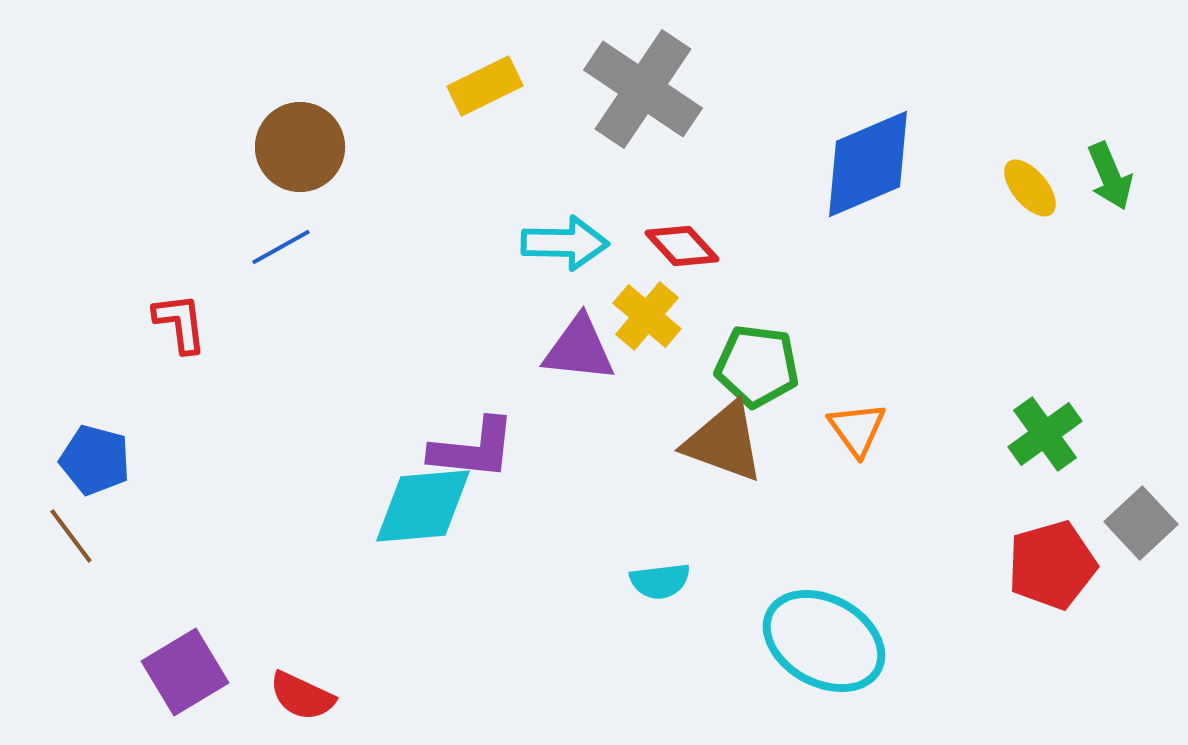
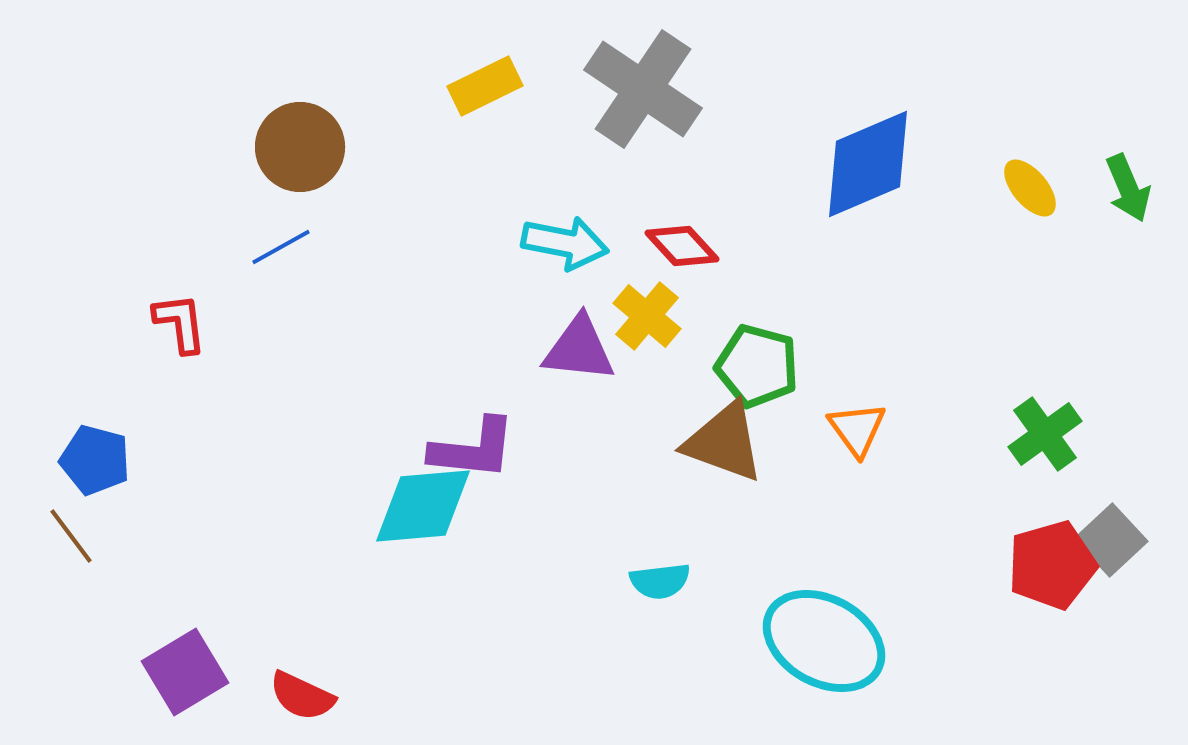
green arrow: moved 18 px right, 12 px down
cyan arrow: rotated 10 degrees clockwise
green pentagon: rotated 8 degrees clockwise
gray square: moved 30 px left, 17 px down
